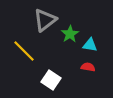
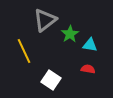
yellow line: rotated 20 degrees clockwise
red semicircle: moved 2 px down
